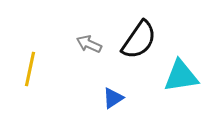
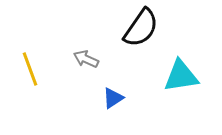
black semicircle: moved 2 px right, 12 px up
gray arrow: moved 3 px left, 15 px down
yellow line: rotated 32 degrees counterclockwise
